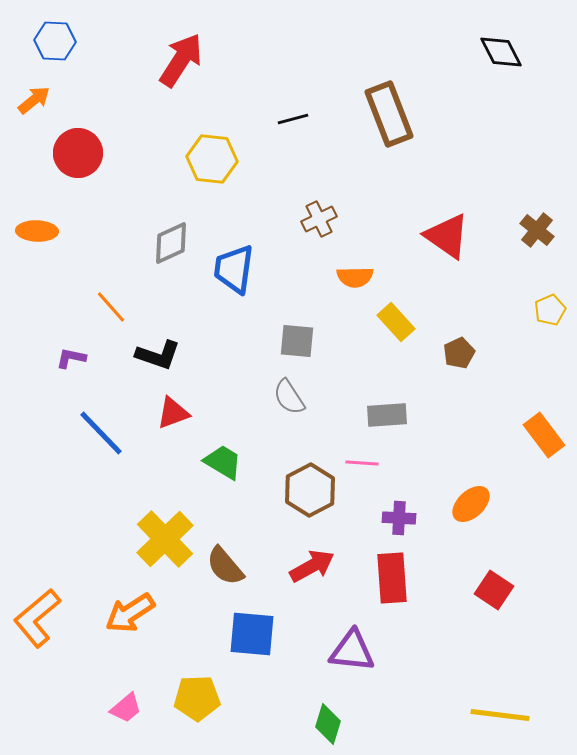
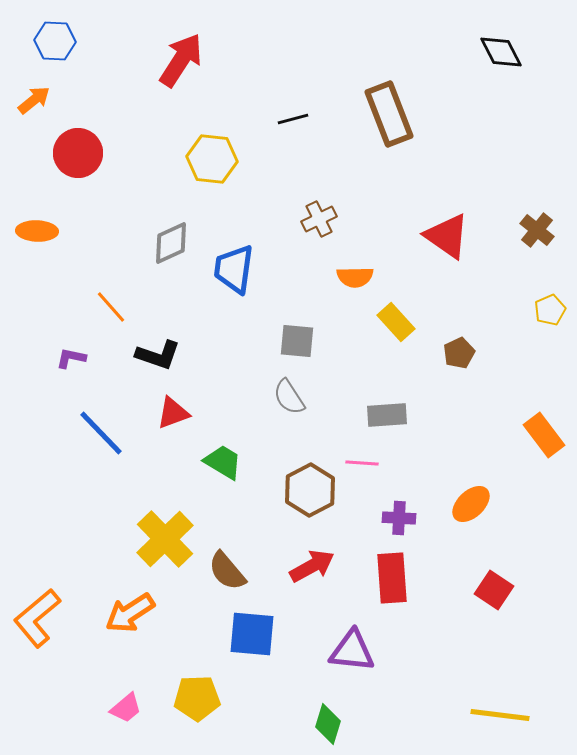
brown semicircle at (225, 566): moved 2 px right, 5 px down
